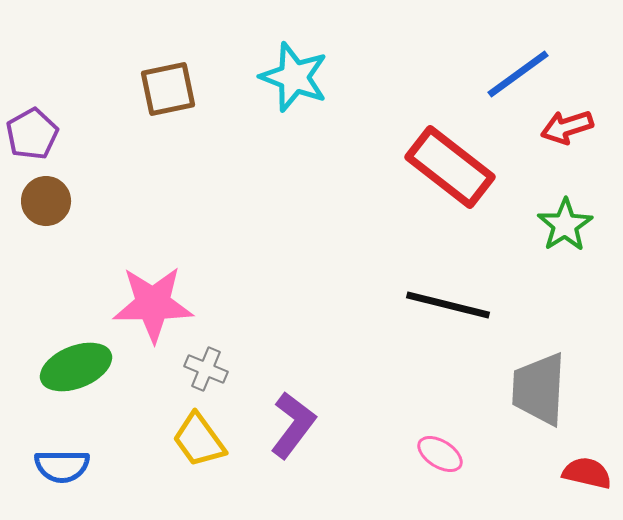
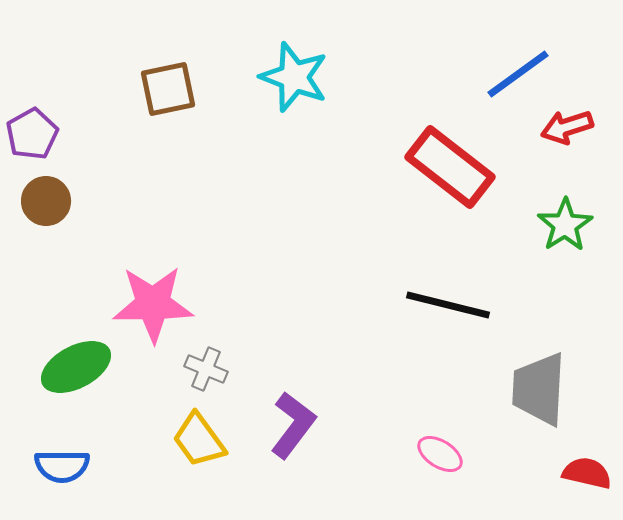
green ellipse: rotated 6 degrees counterclockwise
